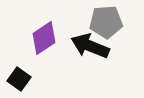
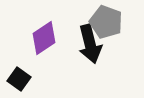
gray pentagon: rotated 24 degrees clockwise
black arrow: moved 2 px up; rotated 126 degrees counterclockwise
